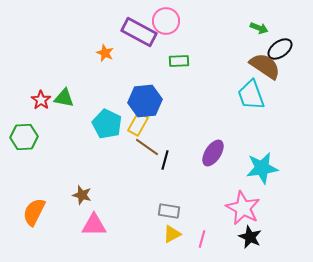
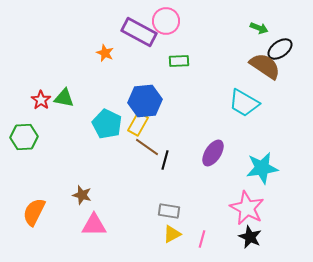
cyan trapezoid: moved 7 px left, 8 px down; rotated 40 degrees counterclockwise
pink star: moved 4 px right
